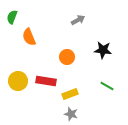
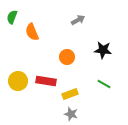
orange semicircle: moved 3 px right, 5 px up
green line: moved 3 px left, 2 px up
